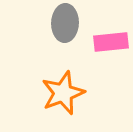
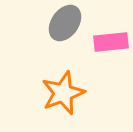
gray ellipse: rotated 33 degrees clockwise
